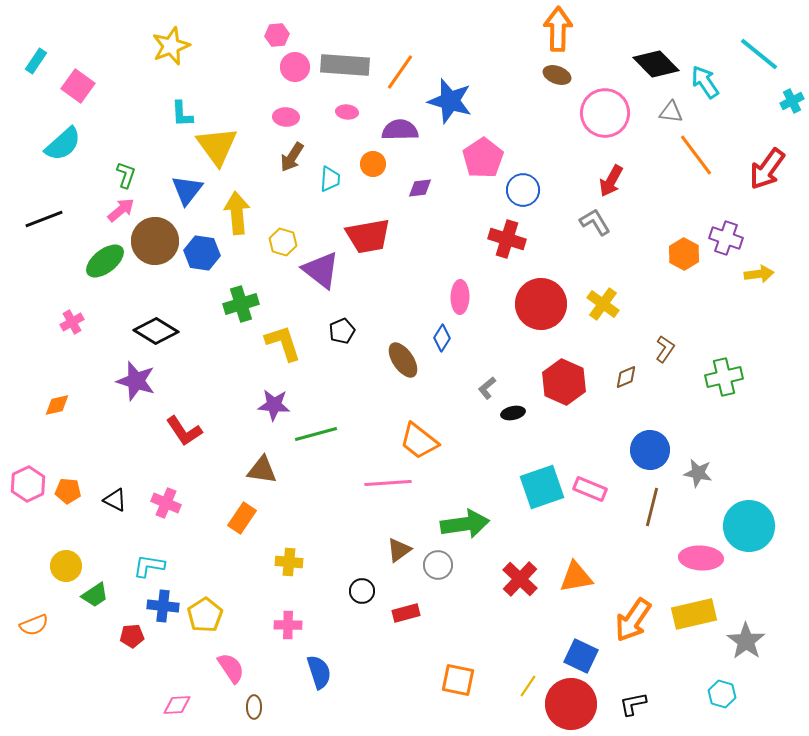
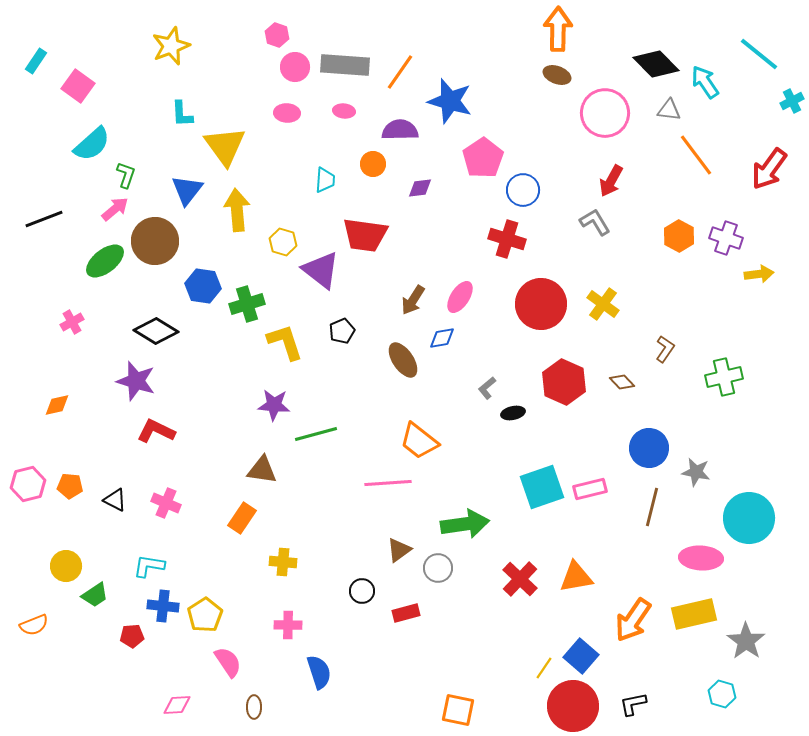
pink hexagon at (277, 35): rotated 25 degrees clockwise
pink ellipse at (347, 112): moved 3 px left, 1 px up
gray triangle at (671, 112): moved 2 px left, 2 px up
pink ellipse at (286, 117): moved 1 px right, 4 px up
cyan semicircle at (63, 144): moved 29 px right
yellow triangle at (217, 146): moved 8 px right
brown arrow at (292, 157): moved 121 px right, 143 px down
red arrow at (767, 169): moved 2 px right
cyan trapezoid at (330, 179): moved 5 px left, 1 px down
pink arrow at (121, 210): moved 6 px left, 1 px up
yellow arrow at (237, 213): moved 3 px up
red trapezoid at (368, 236): moved 3 px left, 1 px up; rotated 18 degrees clockwise
blue hexagon at (202, 253): moved 1 px right, 33 px down
orange hexagon at (684, 254): moved 5 px left, 18 px up
pink ellipse at (460, 297): rotated 32 degrees clockwise
green cross at (241, 304): moved 6 px right
blue diamond at (442, 338): rotated 48 degrees clockwise
yellow L-shape at (283, 343): moved 2 px right, 1 px up
brown diamond at (626, 377): moved 4 px left, 5 px down; rotated 70 degrees clockwise
red L-shape at (184, 431): moved 28 px left; rotated 150 degrees clockwise
blue circle at (650, 450): moved 1 px left, 2 px up
gray star at (698, 473): moved 2 px left, 1 px up
pink hexagon at (28, 484): rotated 12 degrees clockwise
pink rectangle at (590, 489): rotated 36 degrees counterclockwise
orange pentagon at (68, 491): moved 2 px right, 5 px up
cyan circle at (749, 526): moved 8 px up
yellow cross at (289, 562): moved 6 px left
gray circle at (438, 565): moved 3 px down
blue square at (581, 656): rotated 16 degrees clockwise
pink semicircle at (231, 668): moved 3 px left, 6 px up
orange square at (458, 680): moved 30 px down
yellow line at (528, 686): moved 16 px right, 18 px up
red circle at (571, 704): moved 2 px right, 2 px down
